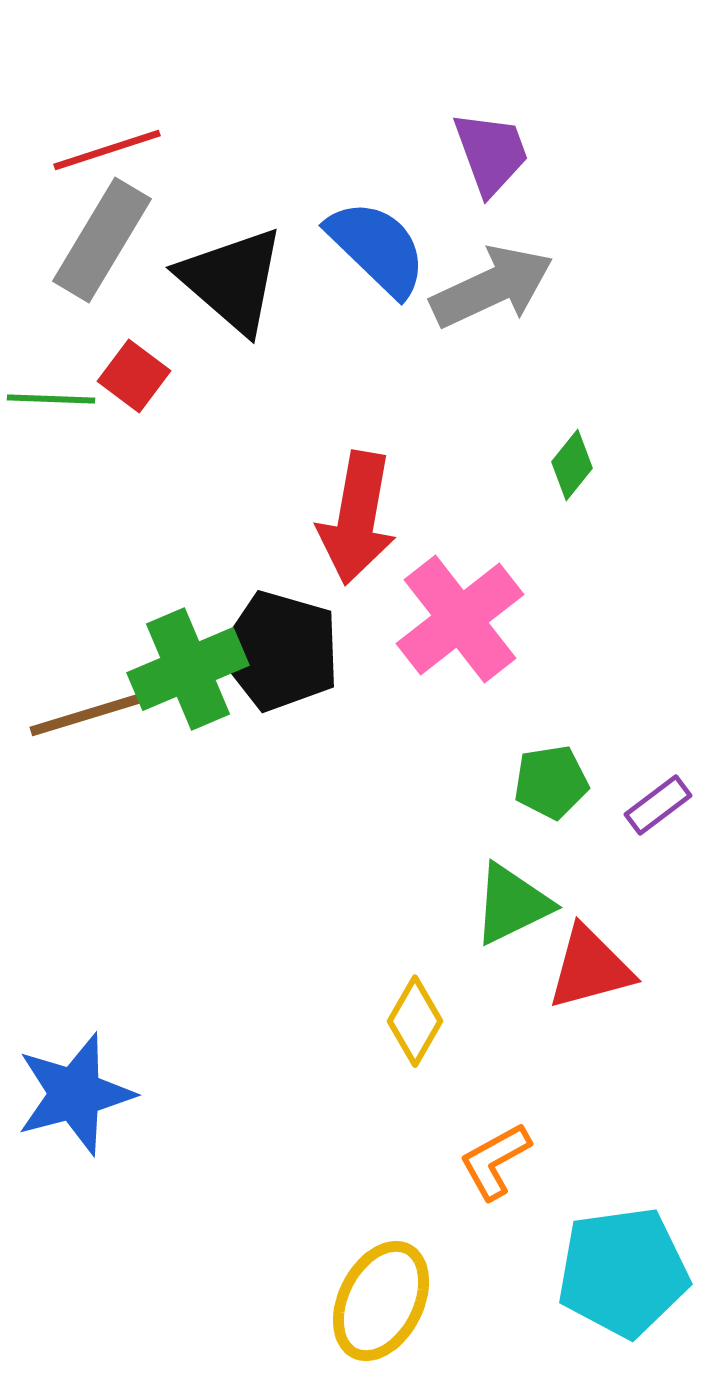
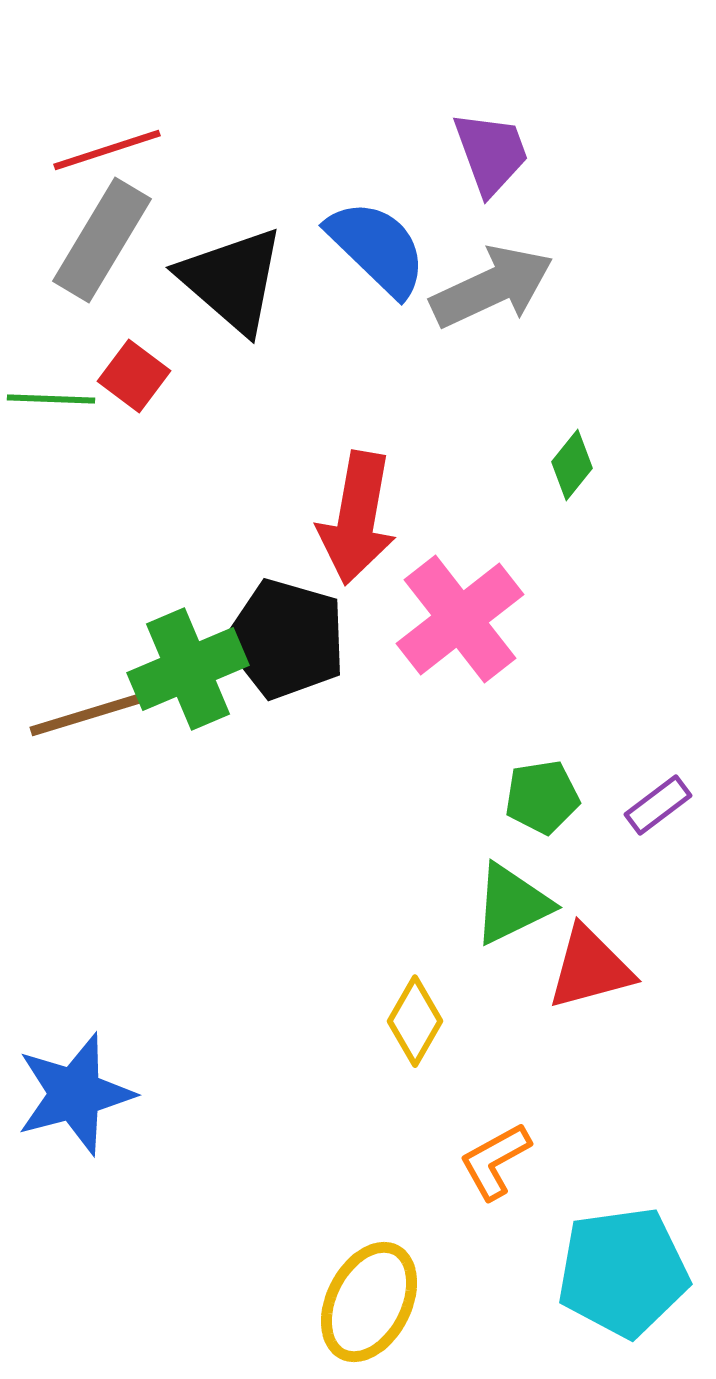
black pentagon: moved 6 px right, 12 px up
green pentagon: moved 9 px left, 15 px down
yellow ellipse: moved 12 px left, 1 px down
